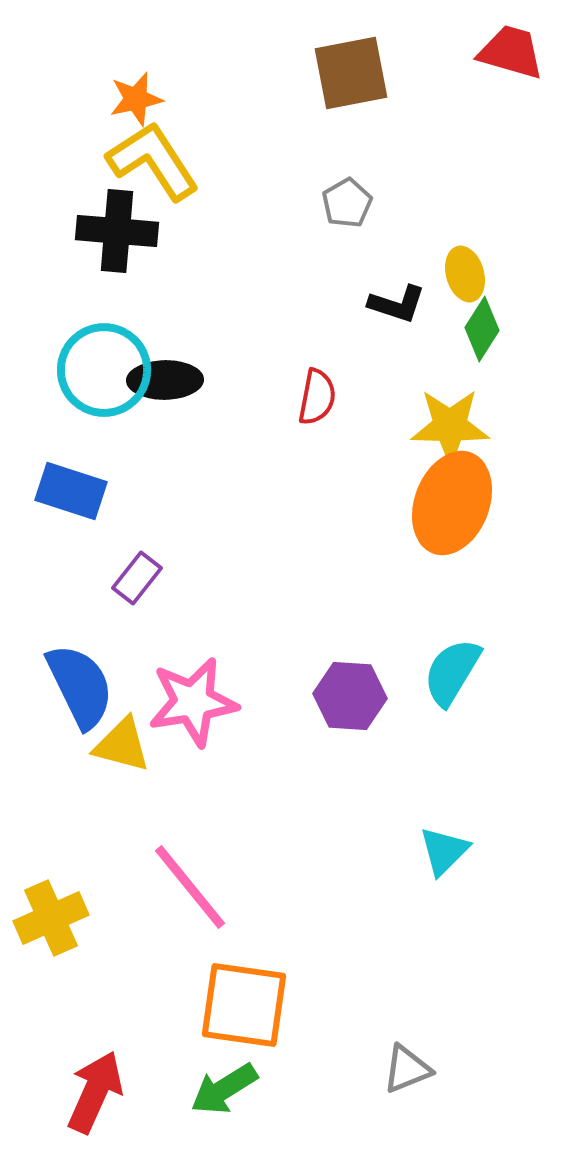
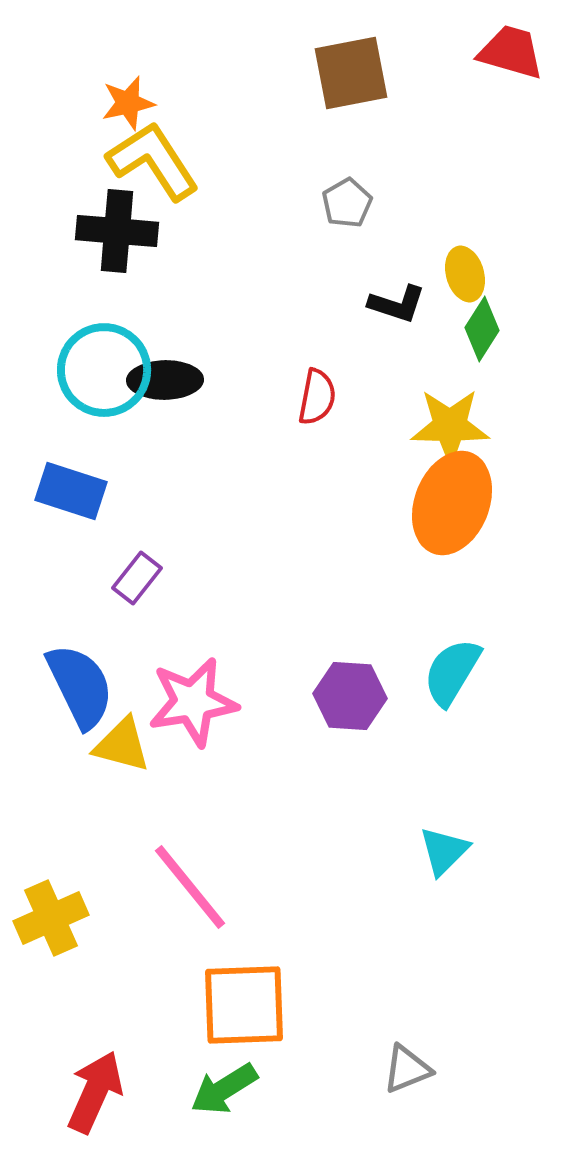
orange star: moved 8 px left, 4 px down
orange square: rotated 10 degrees counterclockwise
